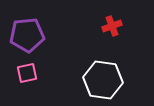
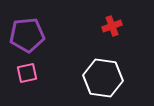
white hexagon: moved 2 px up
